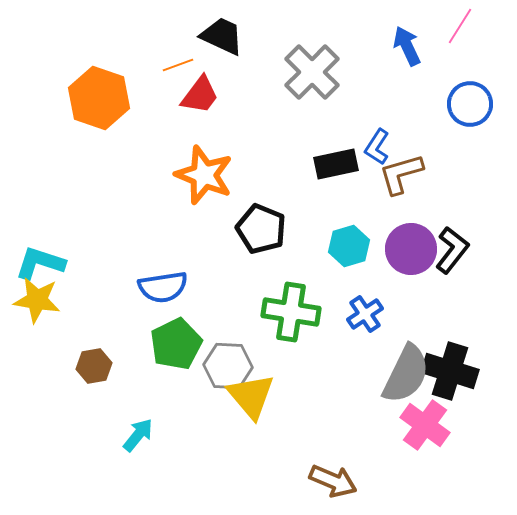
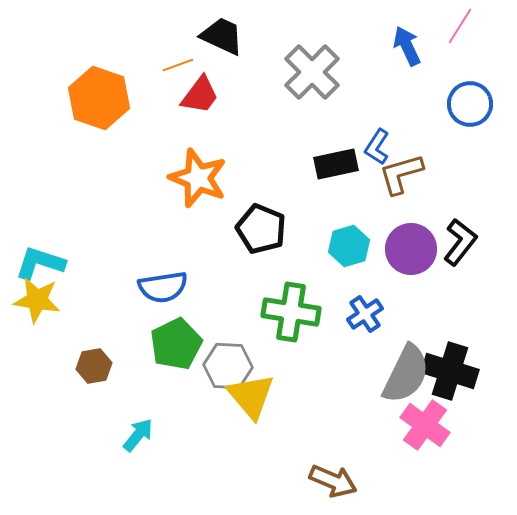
orange star: moved 6 px left, 3 px down
black L-shape: moved 8 px right, 8 px up
